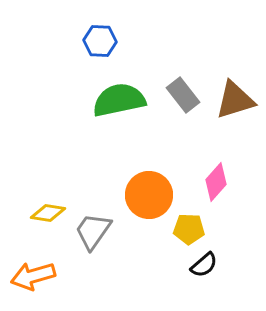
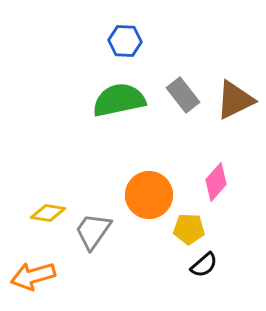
blue hexagon: moved 25 px right
brown triangle: rotated 9 degrees counterclockwise
